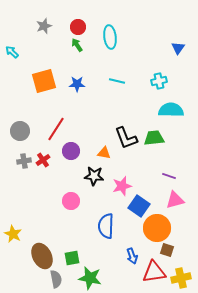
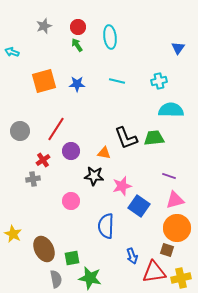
cyan arrow: rotated 24 degrees counterclockwise
gray cross: moved 9 px right, 18 px down
orange circle: moved 20 px right
brown ellipse: moved 2 px right, 7 px up
